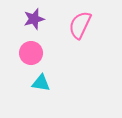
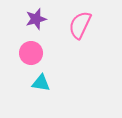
purple star: moved 2 px right
